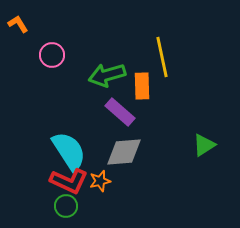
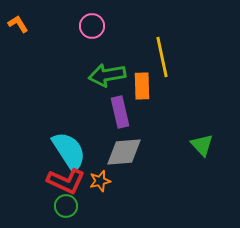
pink circle: moved 40 px right, 29 px up
green arrow: rotated 6 degrees clockwise
purple rectangle: rotated 36 degrees clockwise
green triangle: moved 2 px left; rotated 40 degrees counterclockwise
red L-shape: moved 3 px left
